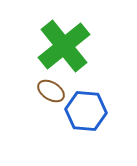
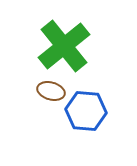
brown ellipse: rotated 16 degrees counterclockwise
